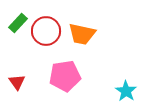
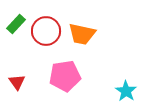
green rectangle: moved 2 px left, 1 px down
